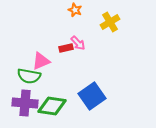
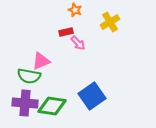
red rectangle: moved 16 px up
